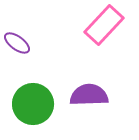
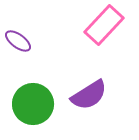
purple ellipse: moved 1 px right, 2 px up
purple semicircle: rotated 150 degrees clockwise
